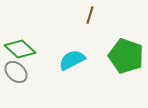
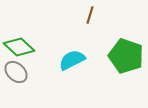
green diamond: moved 1 px left, 2 px up
